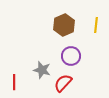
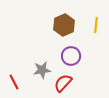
gray star: rotated 24 degrees counterclockwise
red line: rotated 28 degrees counterclockwise
